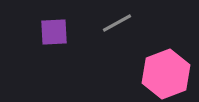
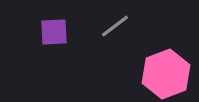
gray line: moved 2 px left, 3 px down; rotated 8 degrees counterclockwise
